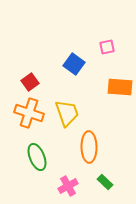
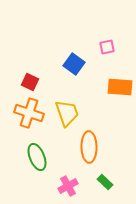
red square: rotated 30 degrees counterclockwise
